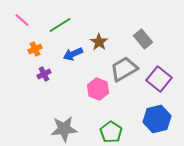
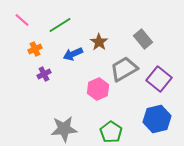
pink hexagon: rotated 15 degrees clockwise
